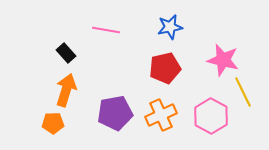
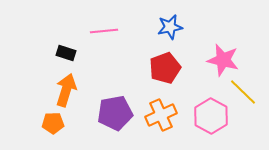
pink line: moved 2 px left, 1 px down; rotated 16 degrees counterclockwise
black rectangle: rotated 30 degrees counterclockwise
red pentagon: rotated 8 degrees counterclockwise
yellow line: rotated 20 degrees counterclockwise
